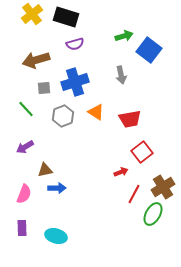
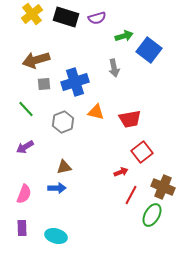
purple semicircle: moved 22 px right, 26 px up
gray arrow: moved 7 px left, 7 px up
gray square: moved 4 px up
orange triangle: rotated 18 degrees counterclockwise
gray hexagon: moved 6 px down
brown triangle: moved 19 px right, 3 px up
brown cross: rotated 35 degrees counterclockwise
red line: moved 3 px left, 1 px down
green ellipse: moved 1 px left, 1 px down
